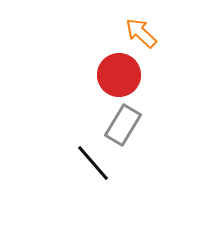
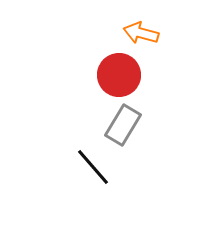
orange arrow: rotated 28 degrees counterclockwise
black line: moved 4 px down
